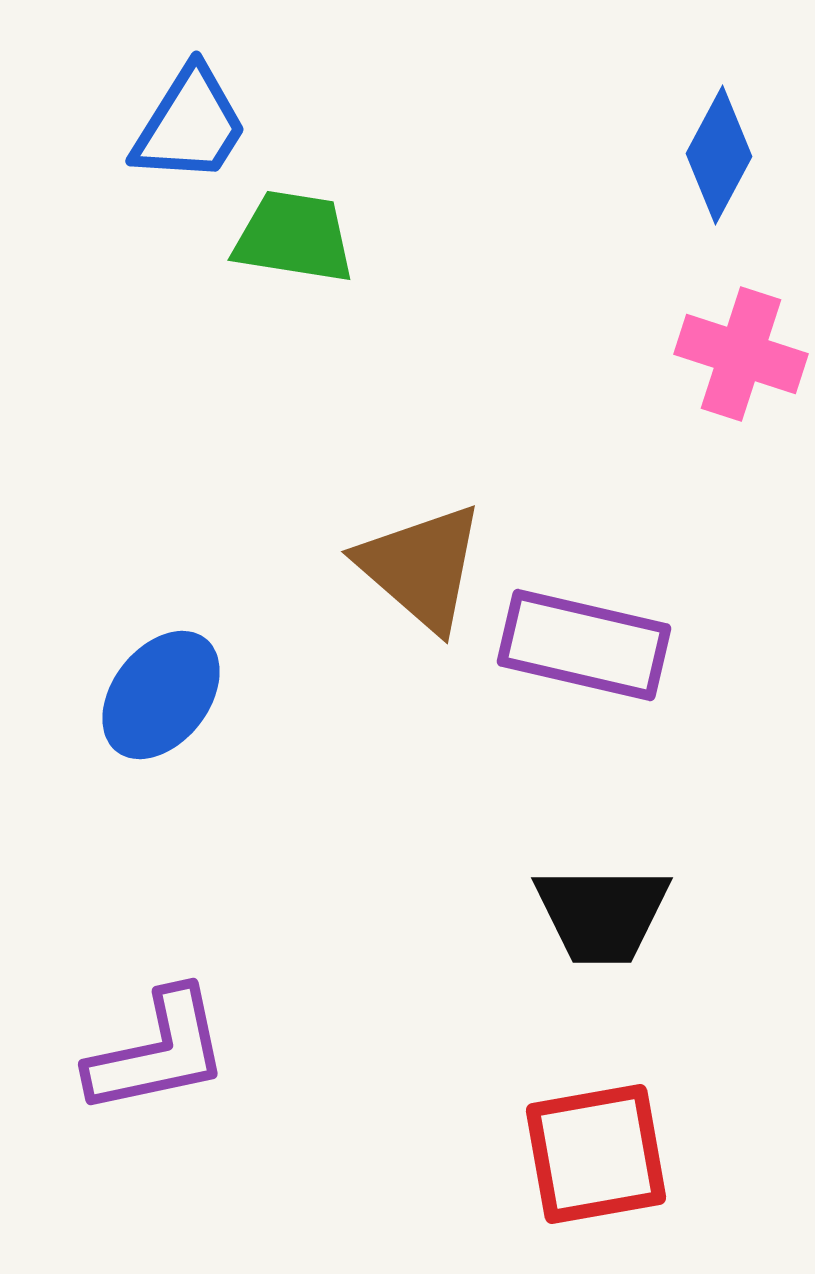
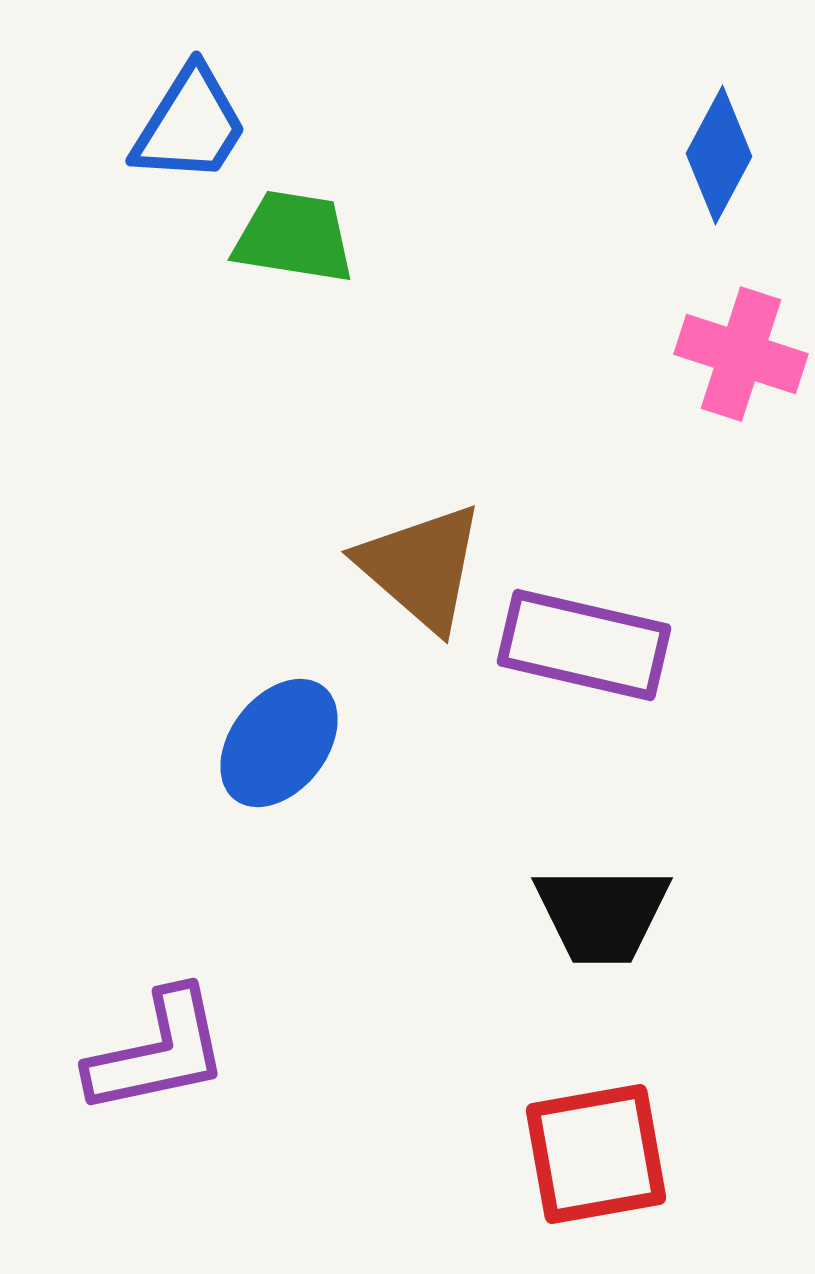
blue ellipse: moved 118 px right, 48 px down
